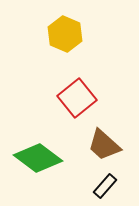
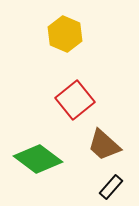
red square: moved 2 px left, 2 px down
green diamond: moved 1 px down
black rectangle: moved 6 px right, 1 px down
